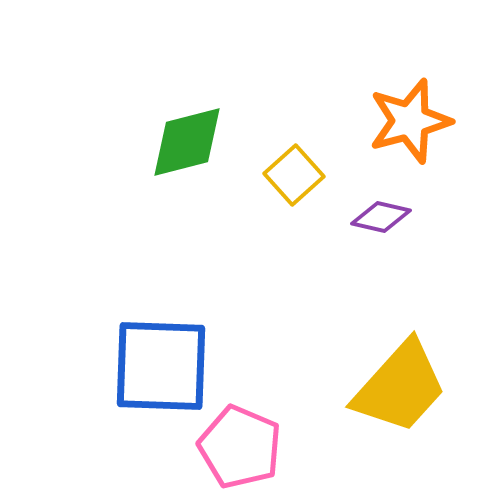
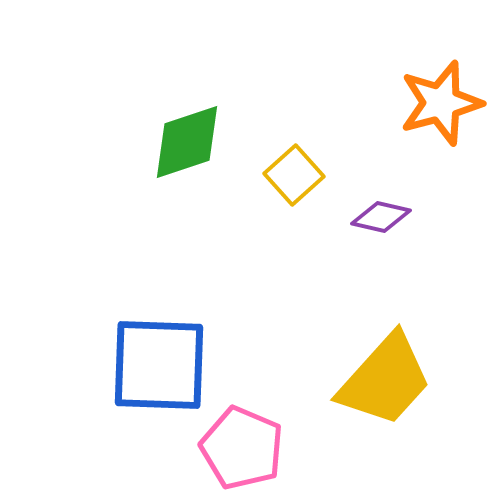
orange star: moved 31 px right, 18 px up
green diamond: rotated 4 degrees counterclockwise
blue square: moved 2 px left, 1 px up
yellow trapezoid: moved 15 px left, 7 px up
pink pentagon: moved 2 px right, 1 px down
